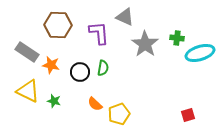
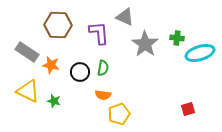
orange semicircle: moved 8 px right, 9 px up; rotated 35 degrees counterclockwise
red square: moved 6 px up
